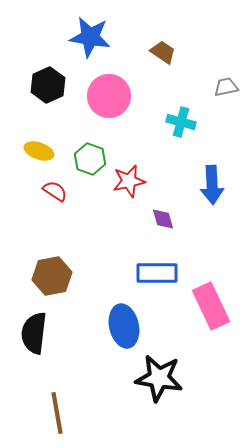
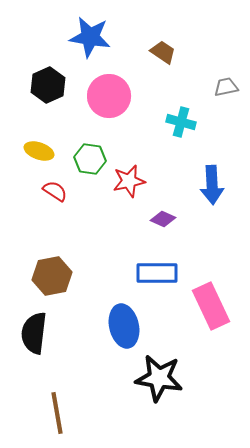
green hexagon: rotated 12 degrees counterclockwise
purple diamond: rotated 50 degrees counterclockwise
